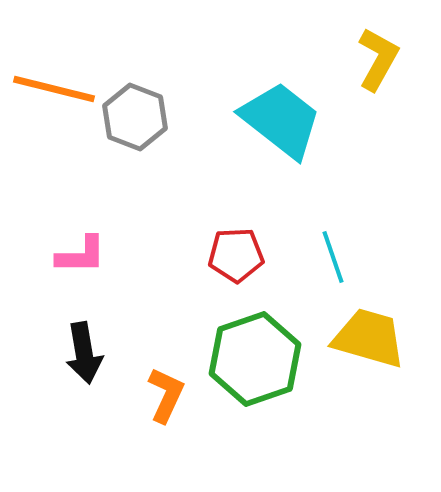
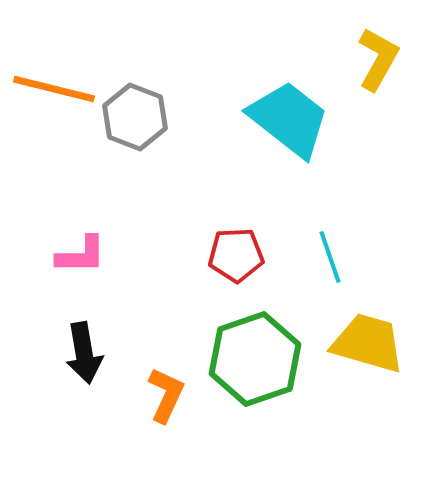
cyan trapezoid: moved 8 px right, 1 px up
cyan line: moved 3 px left
yellow trapezoid: moved 1 px left, 5 px down
